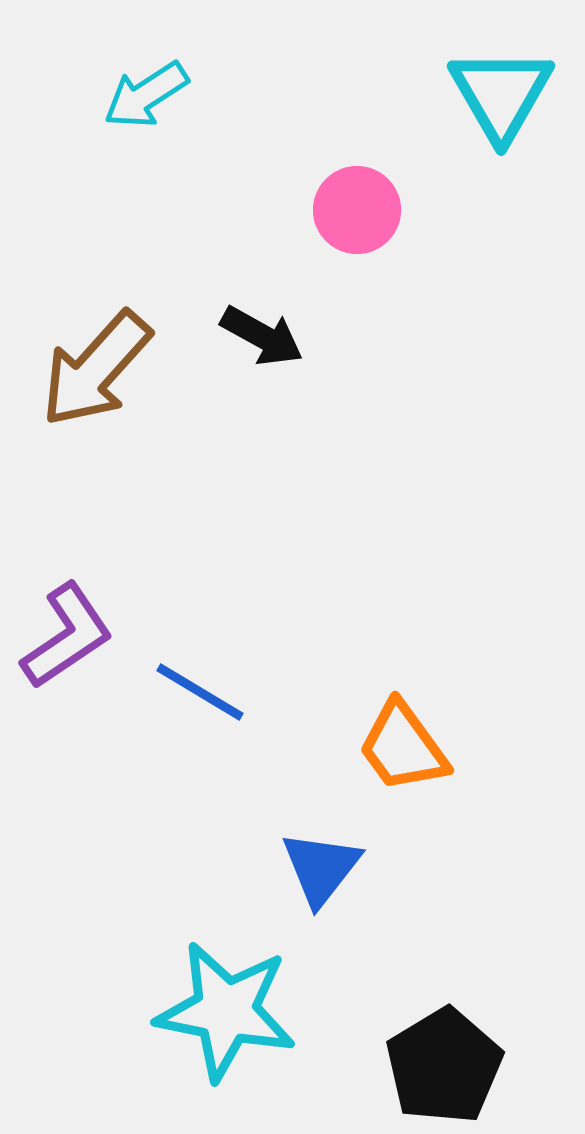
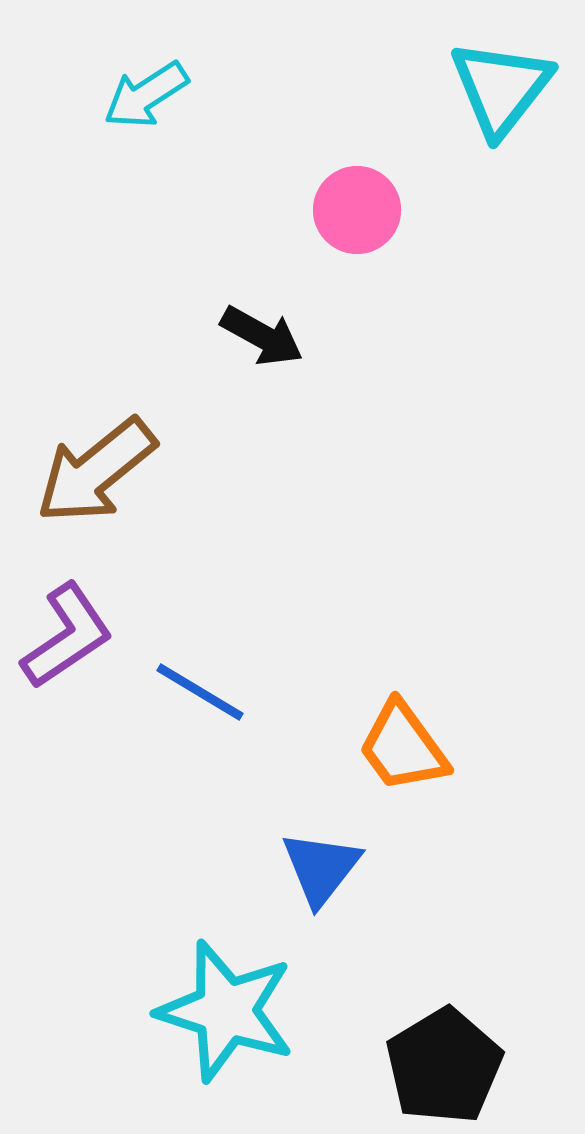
cyan triangle: moved 6 px up; rotated 8 degrees clockwise
brown arrow: moved 102 px down; rotated 9 degrees clockwise
cyan star: rotated 7 degrees clockwise
